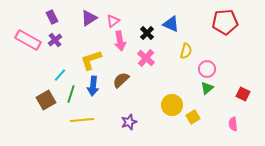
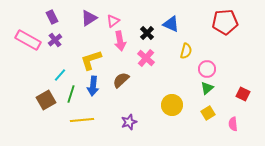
yellow square: moved 15 px right, 4 px up
